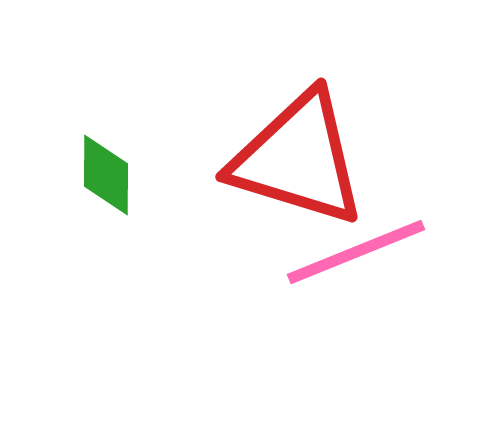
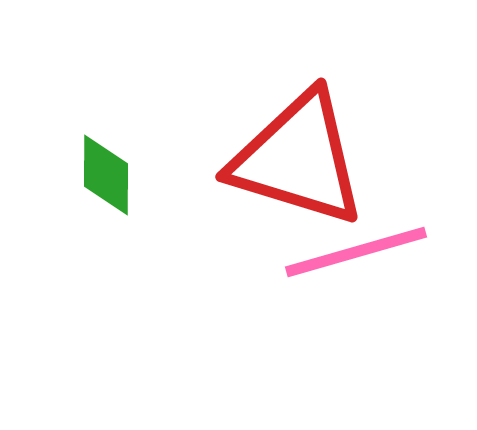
pink line: rotated 6 degrees clockwise
